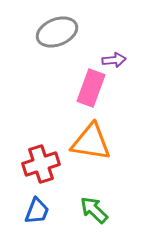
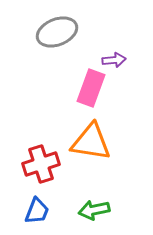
green arrow: rotated 56 degrees counterclockwise
